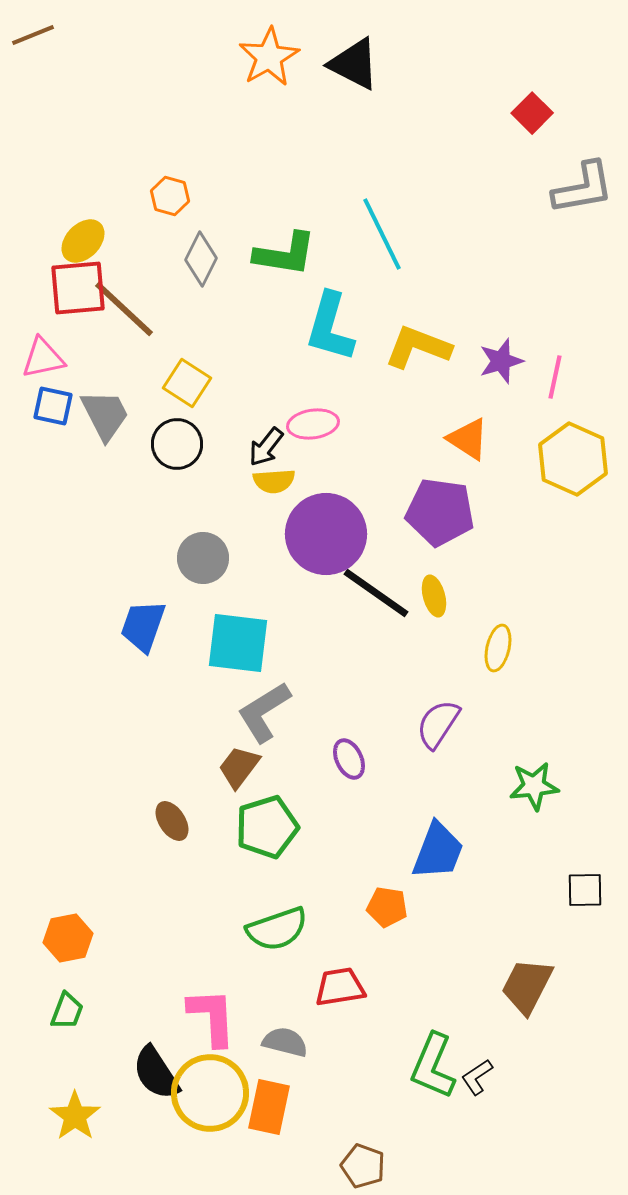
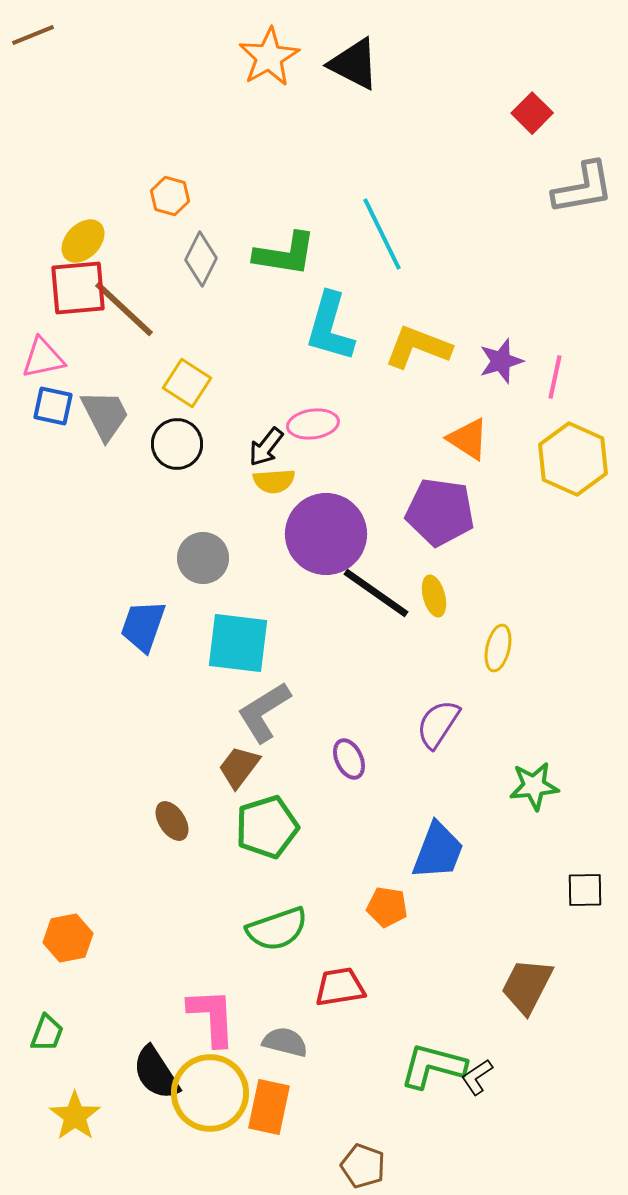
green trapezoid at (67, 1011): moved 20 px left, 22 px down
green L-shape at (433, 1066): rotated 82 degrees clockwise
